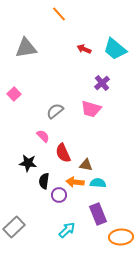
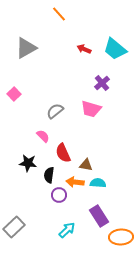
gray triangle: rotated 20 degrees counterclockwise
black semicircle: moved 5 px right, 6 px up
purple rectangle: moved 1 px right, 2 px down; rotated 10 degrees counterclockwise
